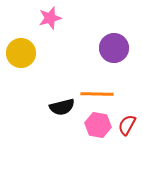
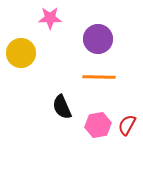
pink star: rotated 15 degrees clockwise
purple circle: moved 16 px left, 9 px up
orange line: moved 2 px right, 17 px up
black semicircle: rotated 80 degrees clockwise
pink hexagon: rotated 20 degrees counterclockwise
